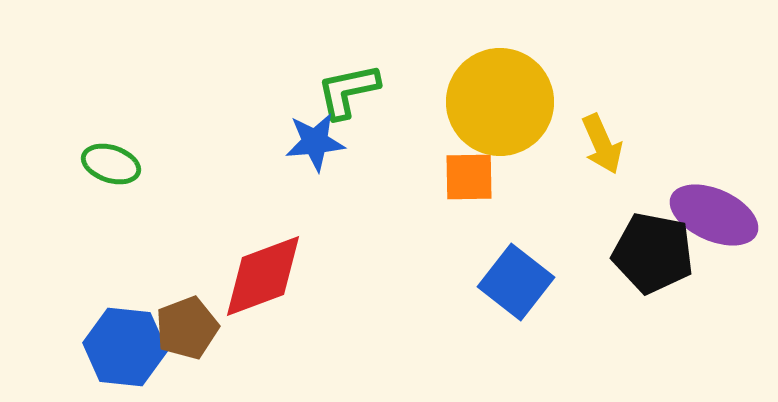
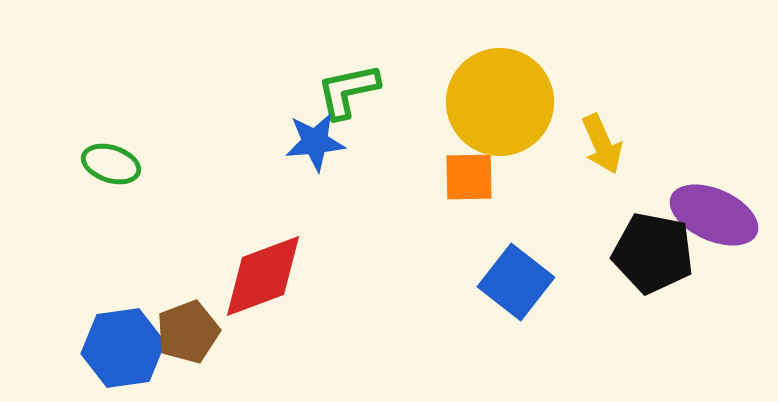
brown pentagon: moved 1 px right, 4 px down
blue hexagon: moved 2 px left, 1 px down; rotated 14 degrees counterclockwise
